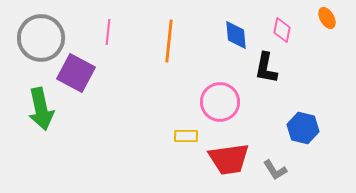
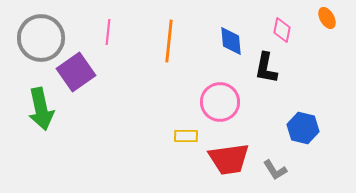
blue diamond: moved 5 px left, 6 px down
purple square: moved 1 px up; rotated 27 degrees clockwise
